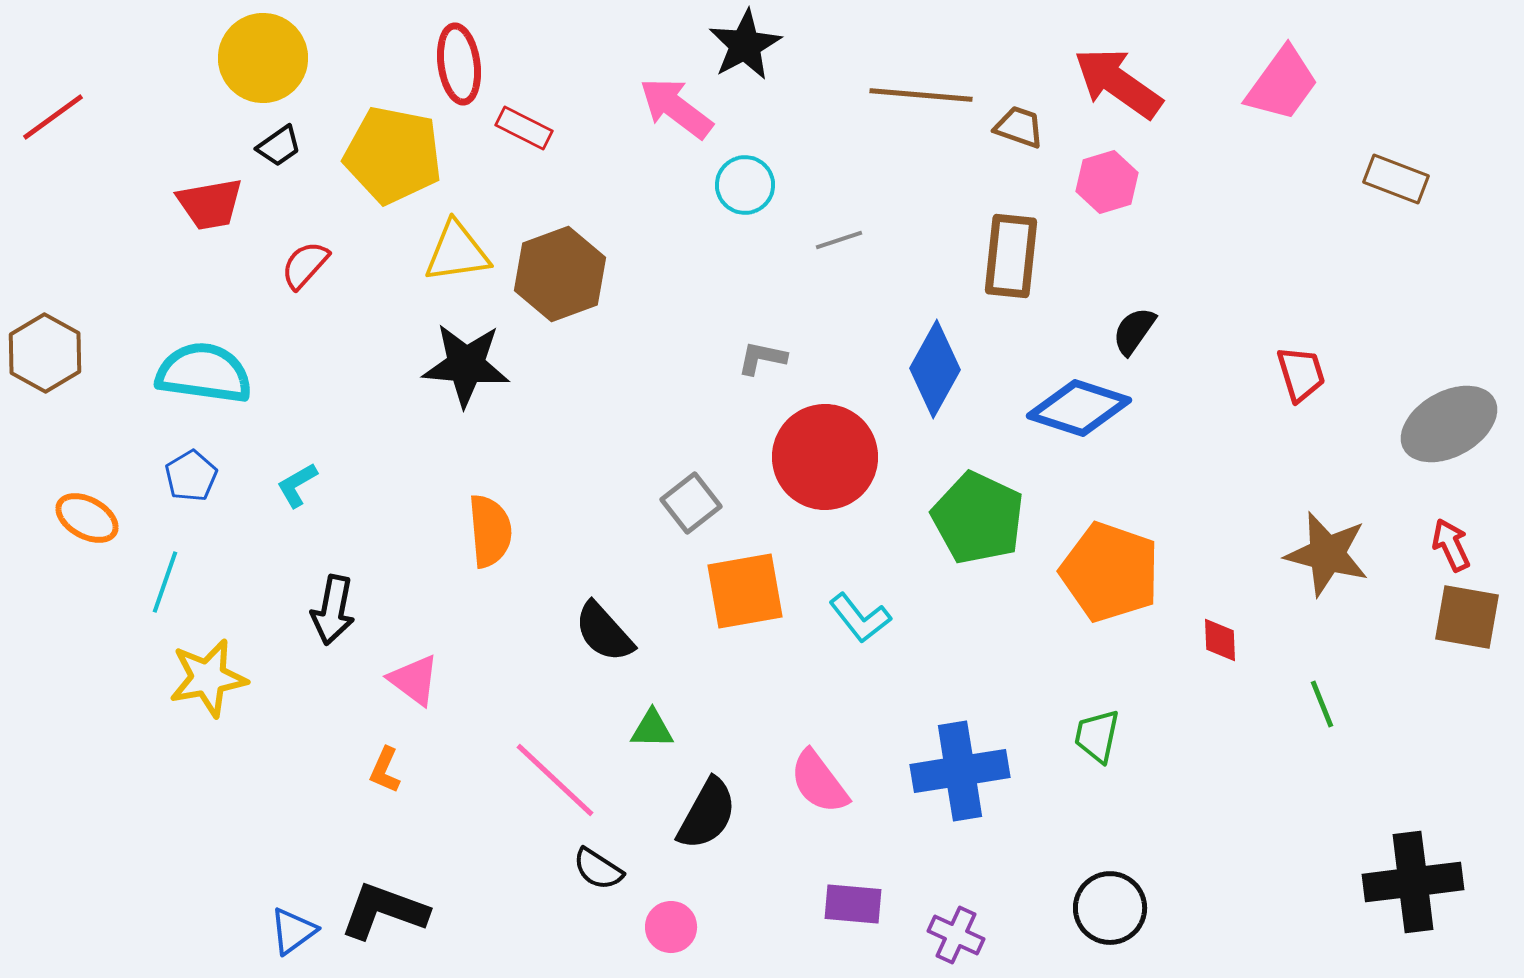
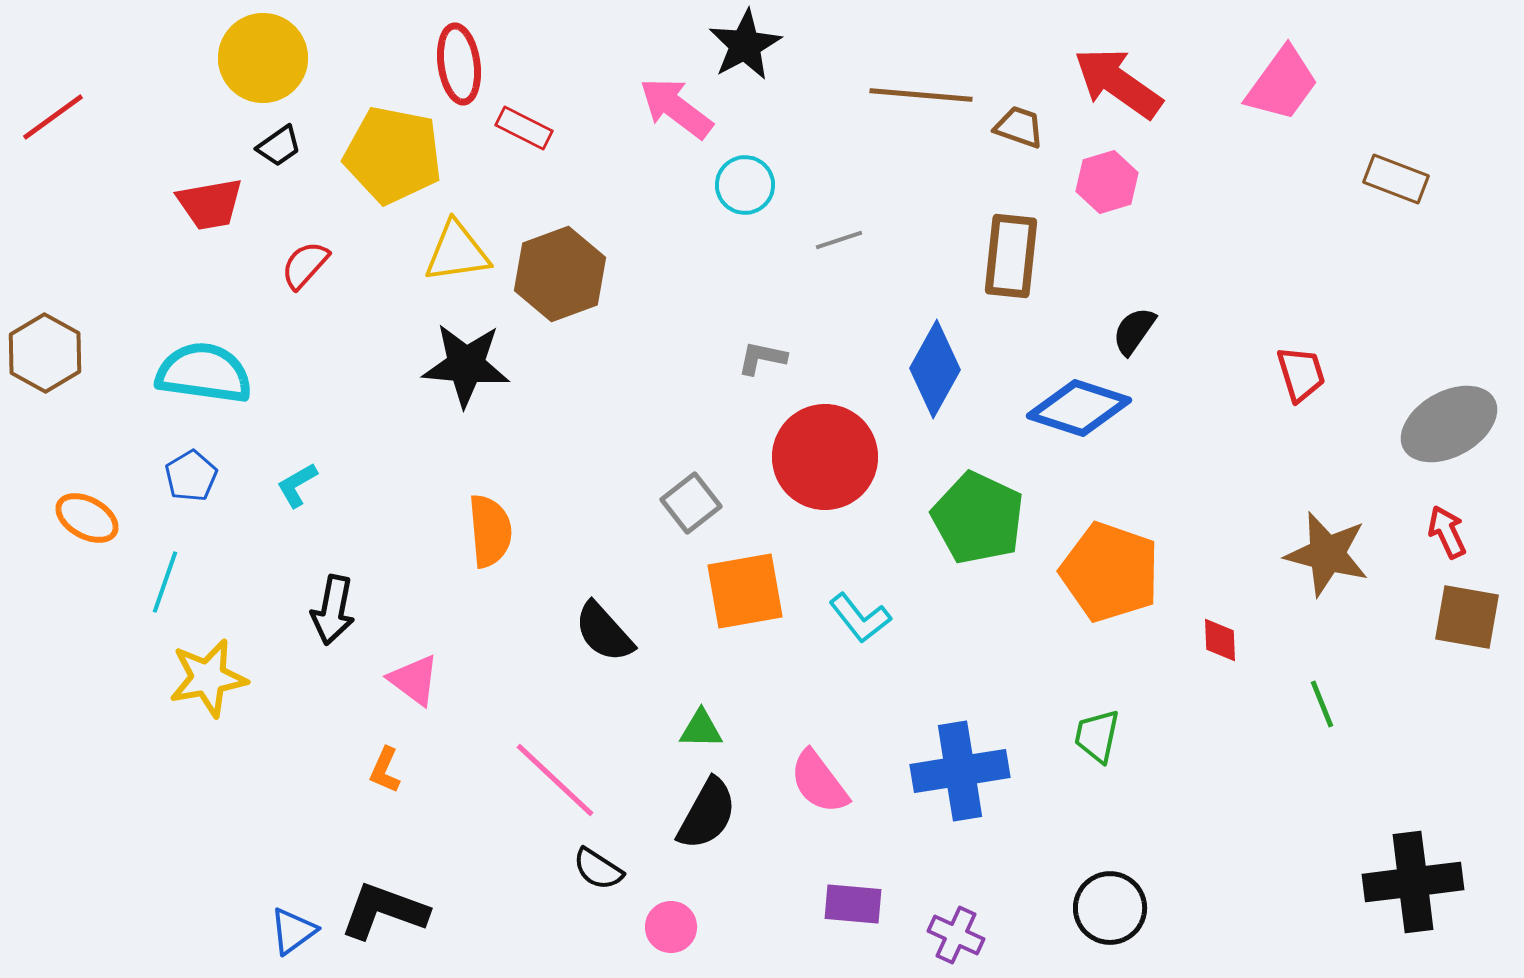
red arrow at (1451, 545): moved 4 px left, 13 px up
green triangle at (652, 729): moved 49 px right
